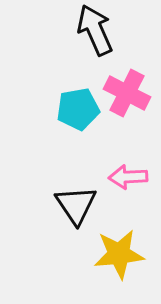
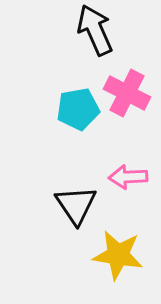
yellow star: moved 1 px left, 1 px down; rotated 15 degrees clockwise
